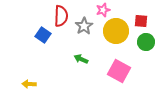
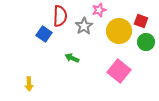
pink star: moved 4 px left
red semicircle: moved 1 px left
red square: rotated 16 degrees clockwise
yellow circle: moved 3 px right
blue square: moved 1 px right, 1 px up
green arrow: moved 9 px left, 1 px up
pink square: rotated 10 degrees clockwise
yellow arrow: rotated 96 degrees counterclockwise
